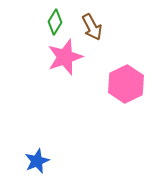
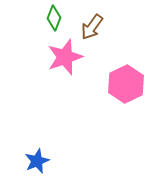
green diamond: moved 1 px left, 4 px up; rotated 10 degrees counterclockwise
brown arrow: rotated 64 degrees clockwise
